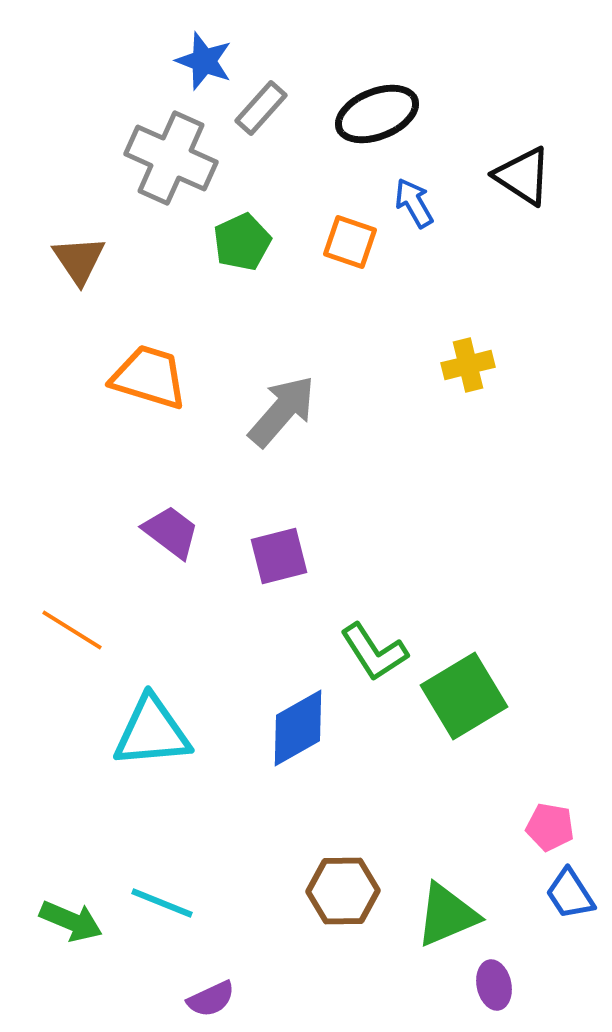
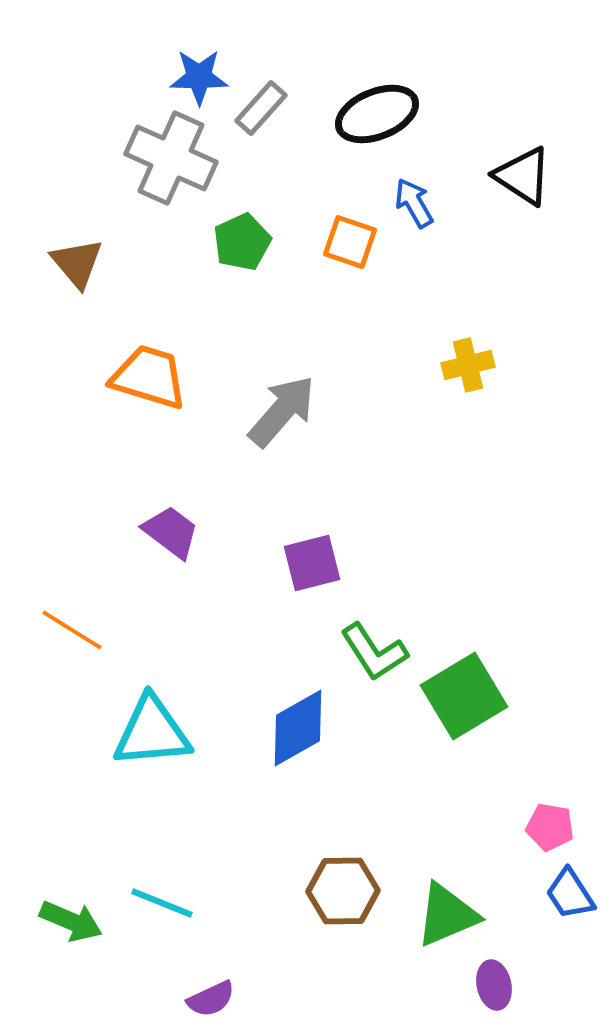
blue star: moved 5 px left, 16 px down; rotated 20 degrees counterclockwise
brown triangle: moved 2 px left, 3 px down; rotated 6 degrees counterclockwise
purple square: moved 33 px right, 7 px down
